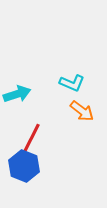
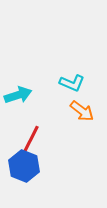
cyan arrow: moved 1 px right, 1 px down
red line: moved 1 px left, 2 px down
